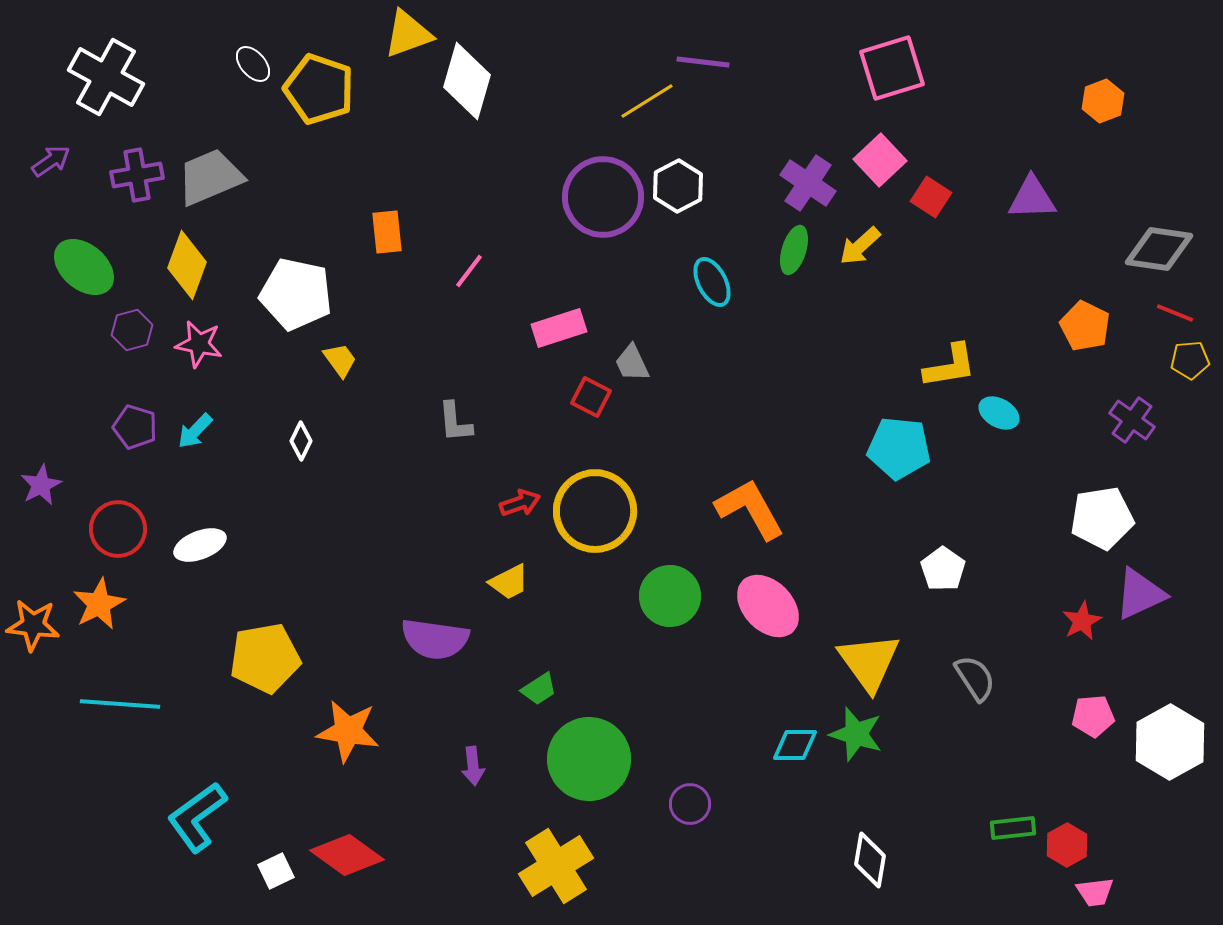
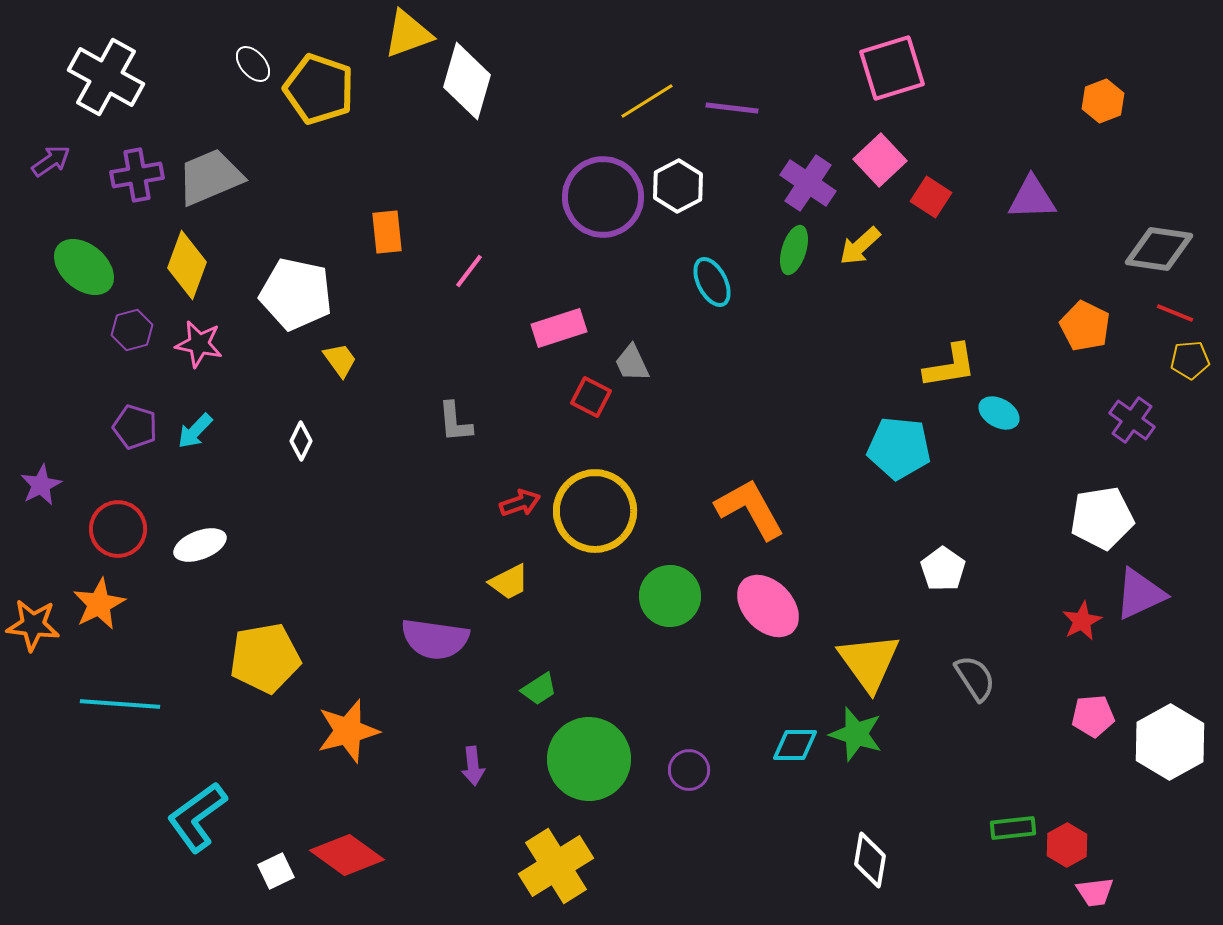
purple line at (703, 62): moved 29 px right, 46 px down
orange star at (348, 731): rotated 24 degrees counterclockwise
purple circle at (690, 804): moved 1 px left, 34 px up
